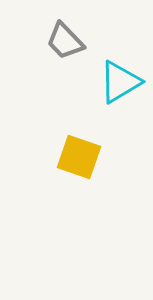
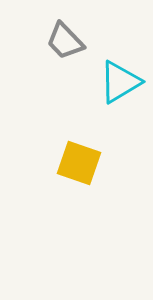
yellow square: moved 6 px down
